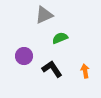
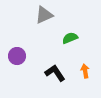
green semicircle: moved 10 px right
purple circle: moved 7 px left
black L-shape: moved 3 px right, 4 px down
